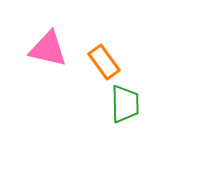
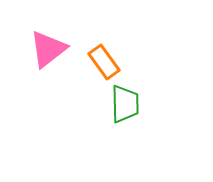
pink triangle: rotated 51 degrees counterclockwise
